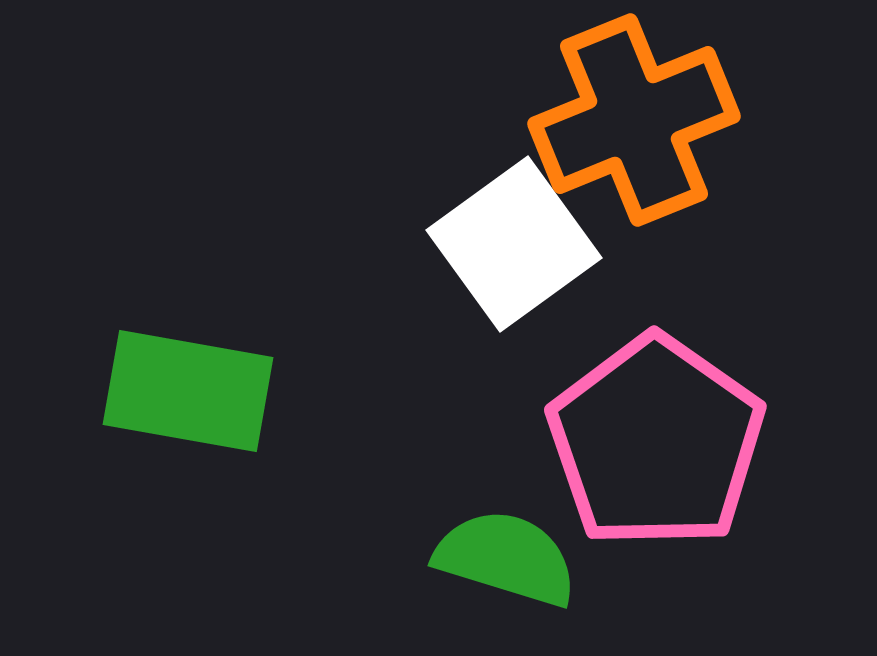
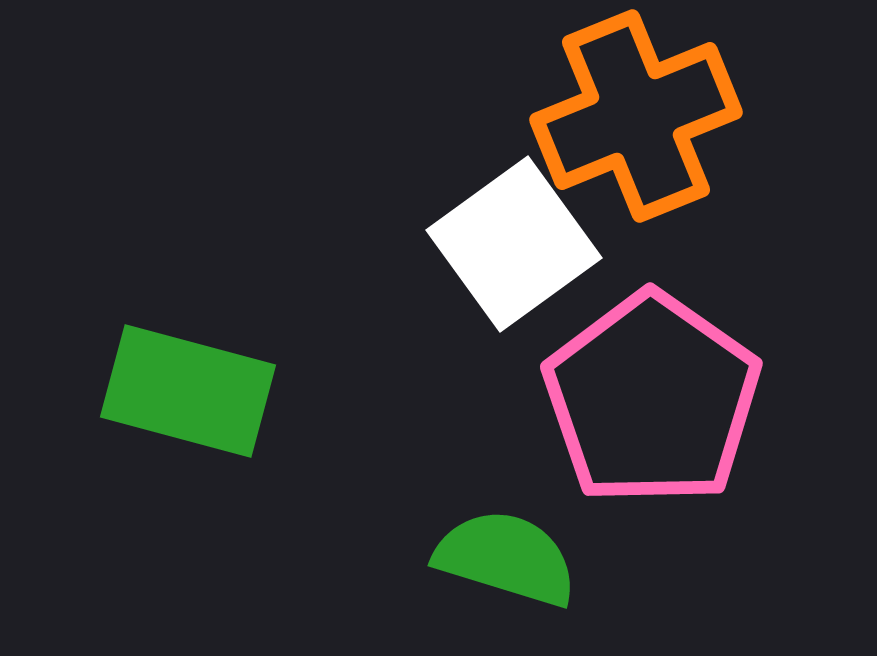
orange cross: moved 2 px right, 4 px up
green rectangle: rotated 5 degrees clockwise
pink pentagon: moved 4 px left, 43 px up
